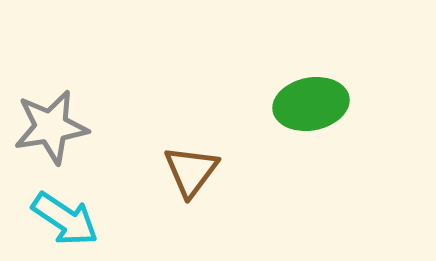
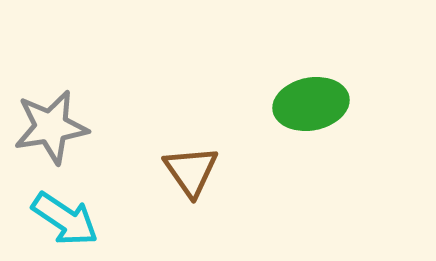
brown triangle: rotated 12 degrees counterclockwise
